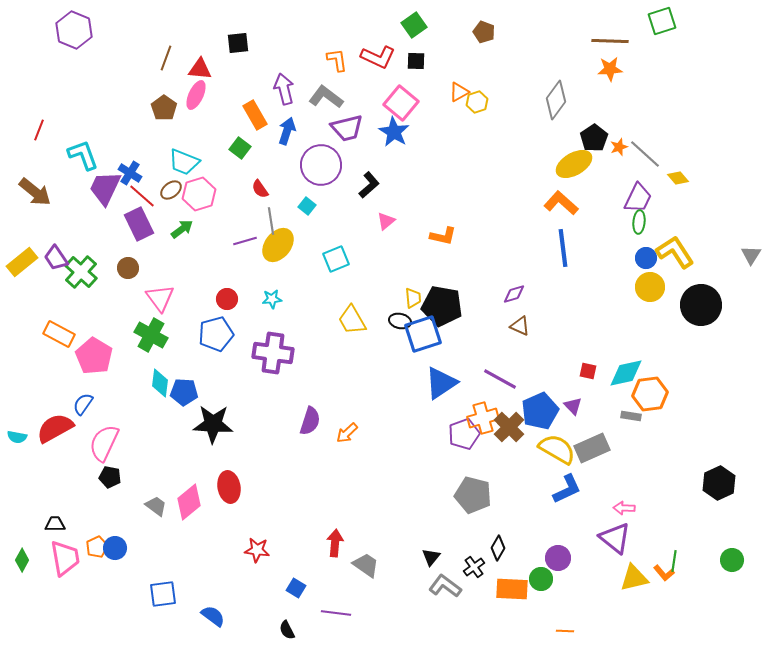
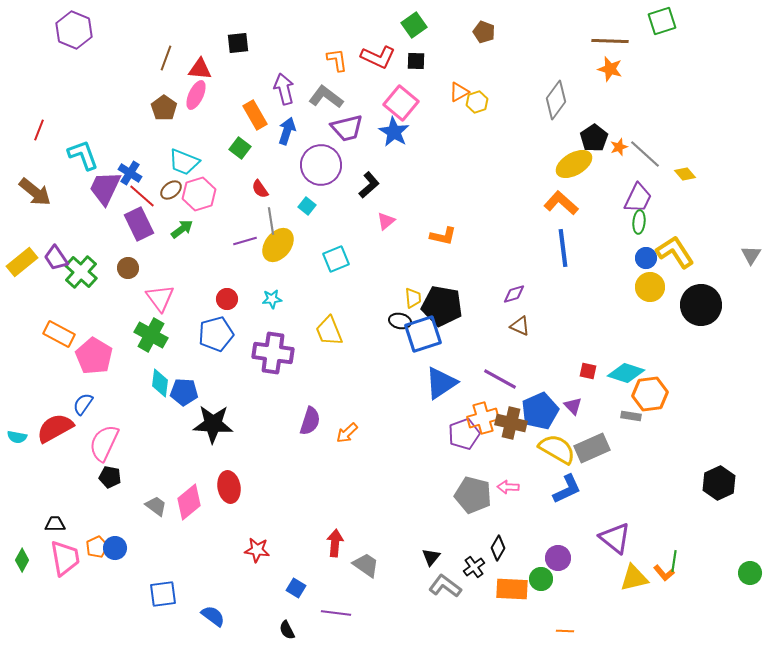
orange star at (610, 69): rotated 20 degrees clockwise
yellow diamond at (678, 178): moved 7 px right, 4 px up
yellow trapezoid at (352, 320): moved 23 px left, 11 px down; rotated 8 degrees clockwise
cyan diamond at (626, 373): rotated 30 degrees clockwise
brown cross at (509, 427): moved 2 px right, 4 px up; rotated 32 degrees counterclockwise
pink arrow at (624, 508): moved 116 px left, 21 px up
green circle at (732, 560): moved 18 px right, 13 px down
